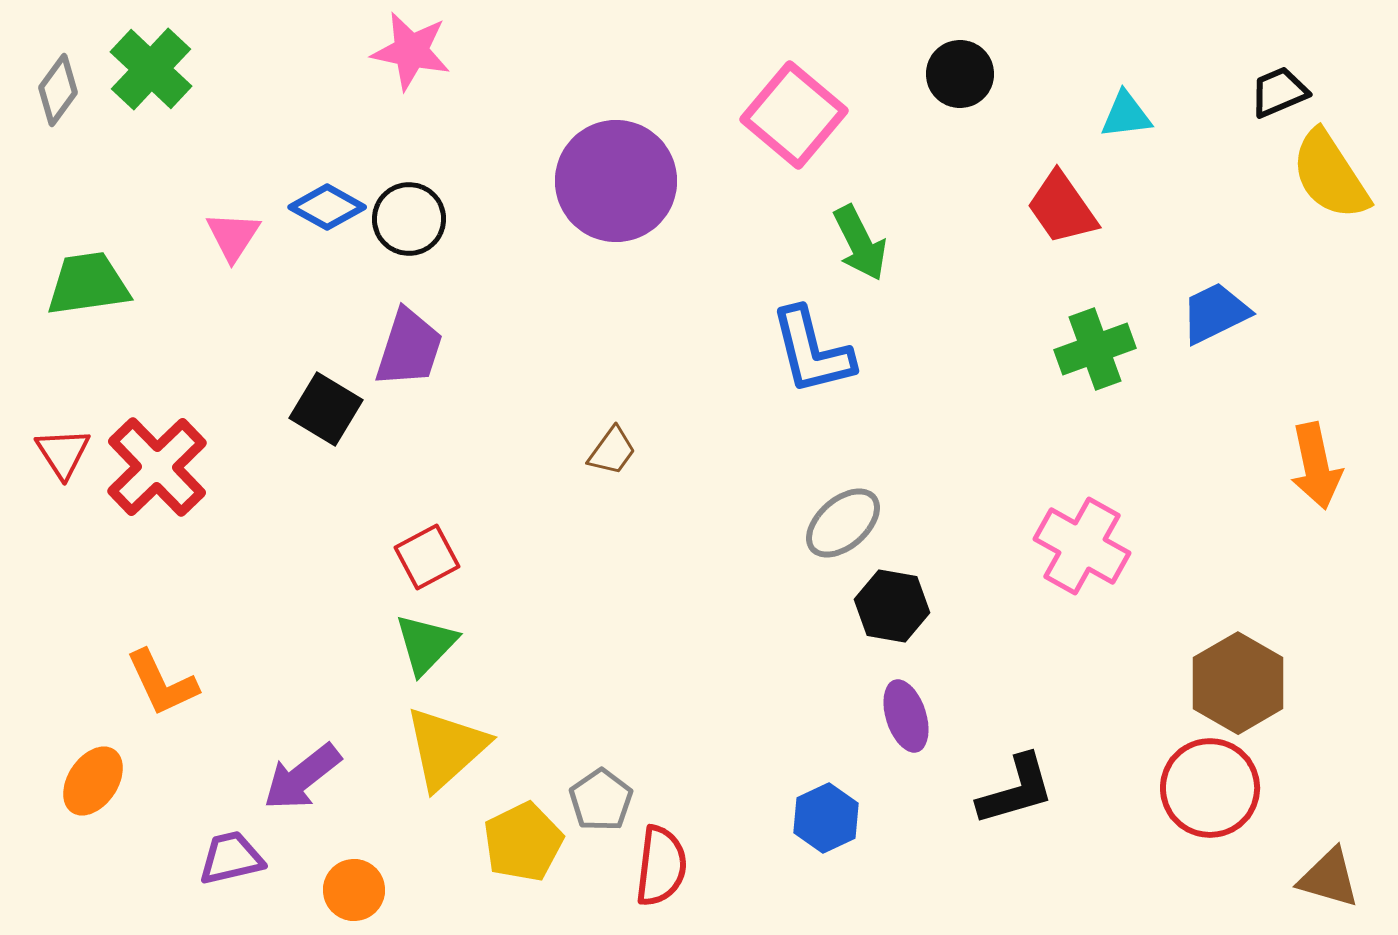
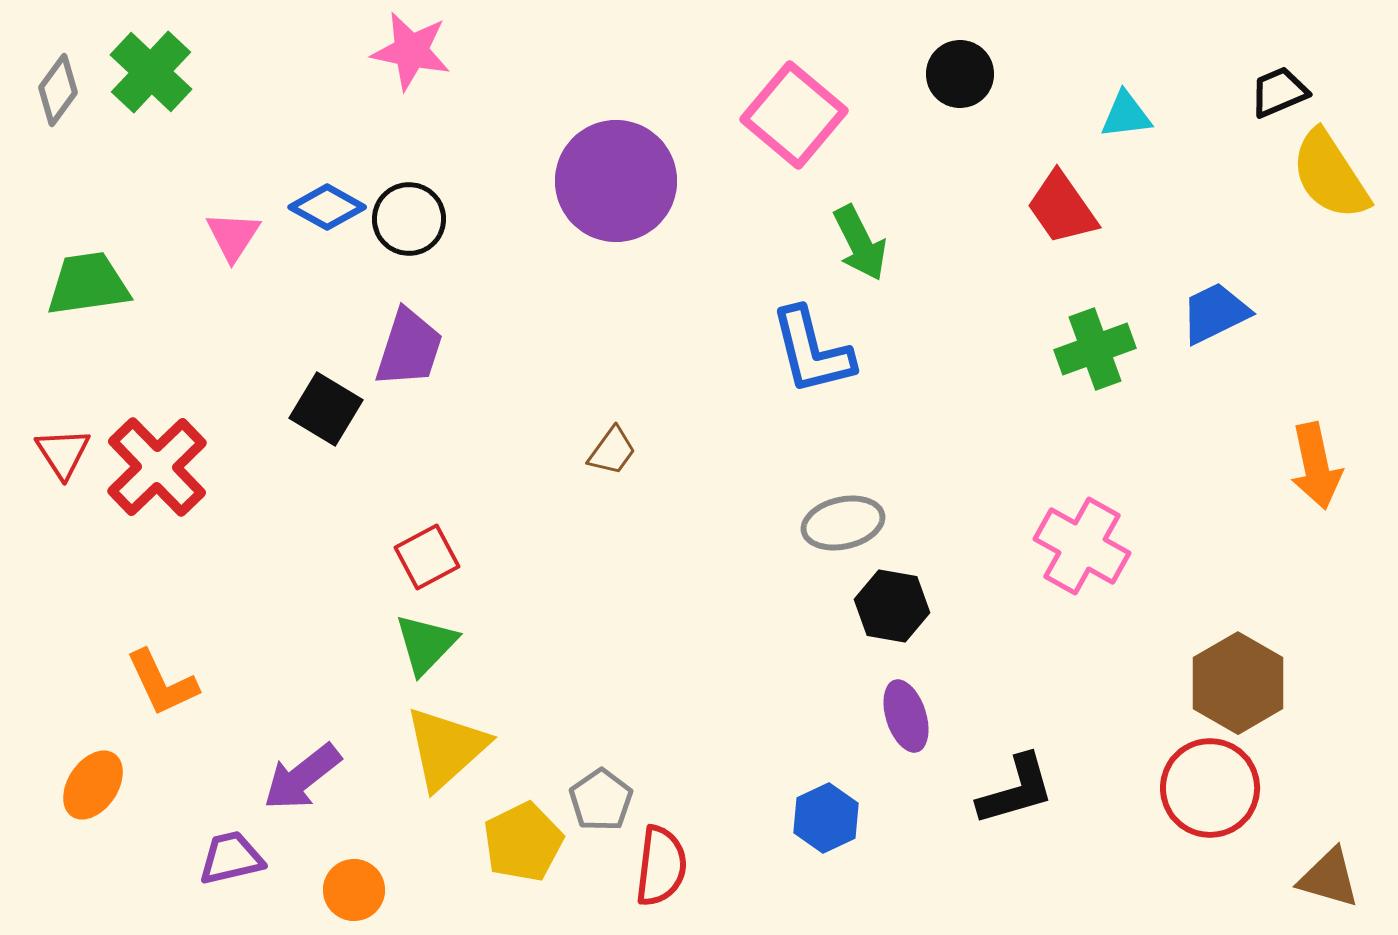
green cross at (151, 69): moved 3 px down
gray ellipse at (843, 523): rotated 28 degrees clockwise
orange ellipse at (93, 781): moved 4 px down
